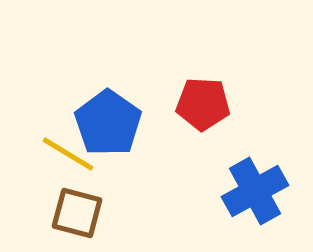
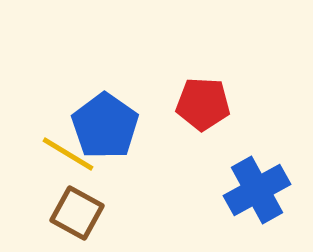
blue pentagon: moved 3 px left, 3 px down
blue cross: moved 2 px right, 1 px up
brown square: rotated 14 degrees clockwise
